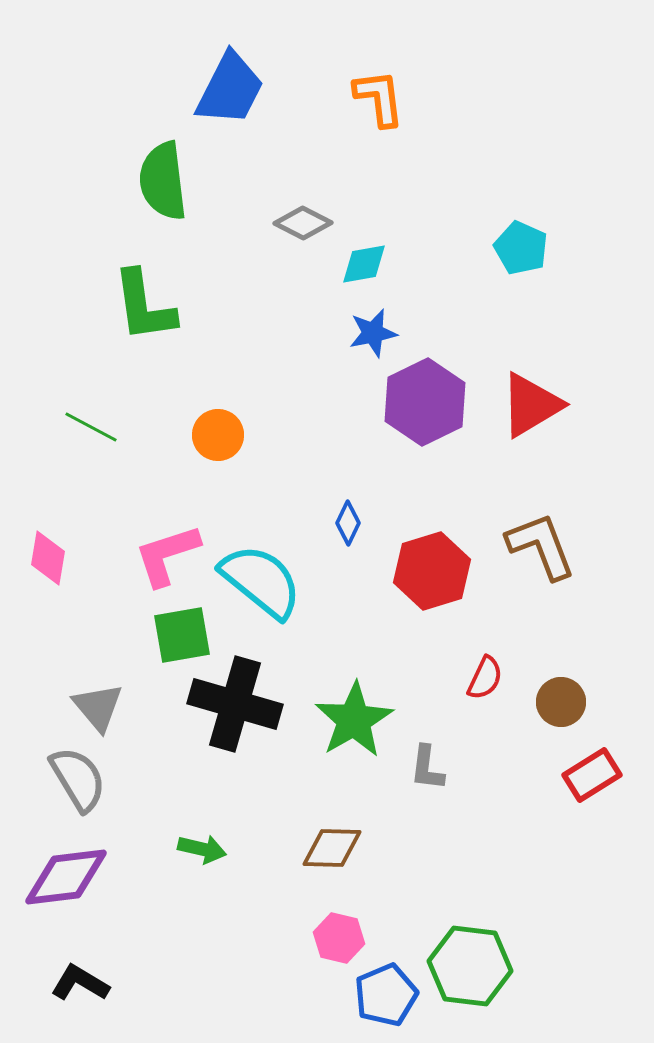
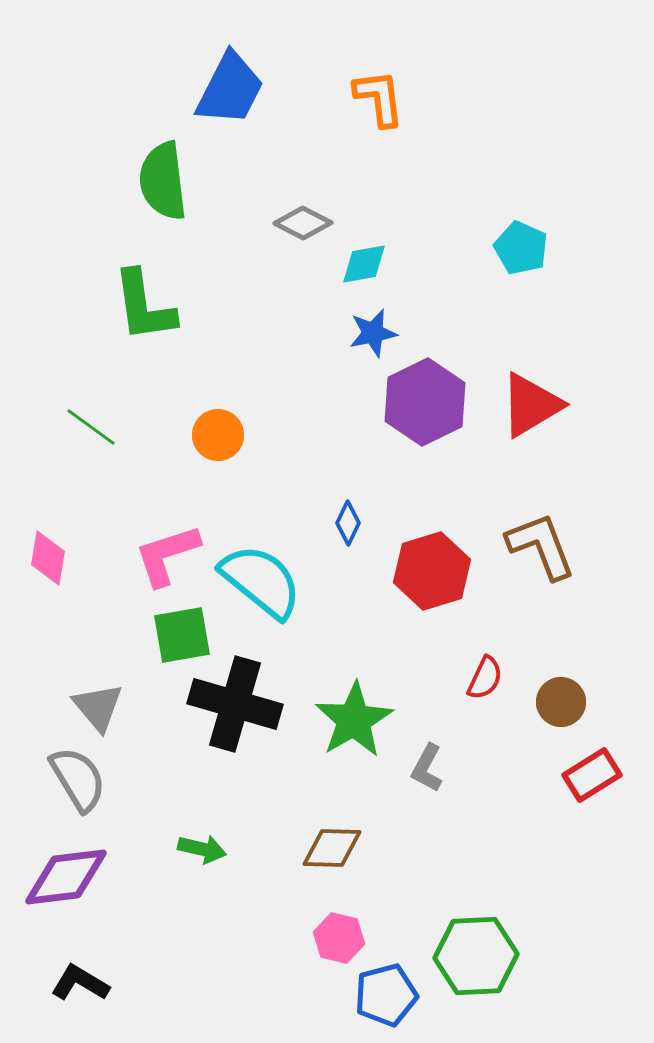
green line: rotated 8 degrees clockwise
gray L-shape: rotated 21 degrees clockwise
green hexagon: moved 6 px right, 10 px up; rotated 10 degrees counterclockwise
blue pentagon: rotated 8 degrees clockwise
